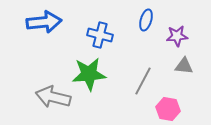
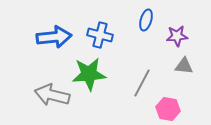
blue arrow: moved 10 px right, 15 px down
gray line: moved 1 px left, 2 px down
gray arrow: moved 1 px left, 2 px up
